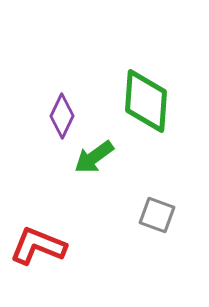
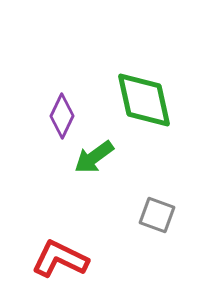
green diamond: moved 2 px left, 1 px up; rotated 16 degrees counterclockwise
red L-shape: moved 22 px right, 13 px down; rotated 4 degrees clockwise
